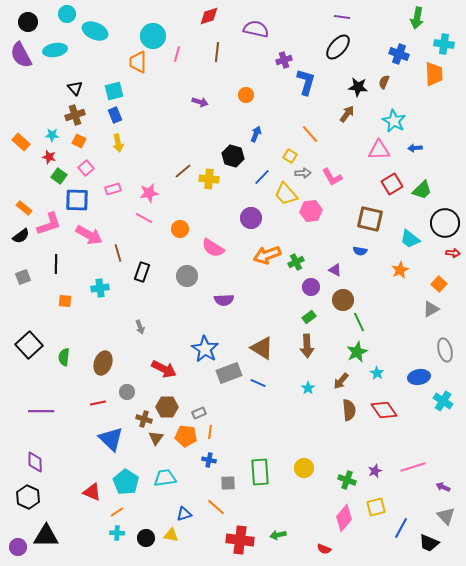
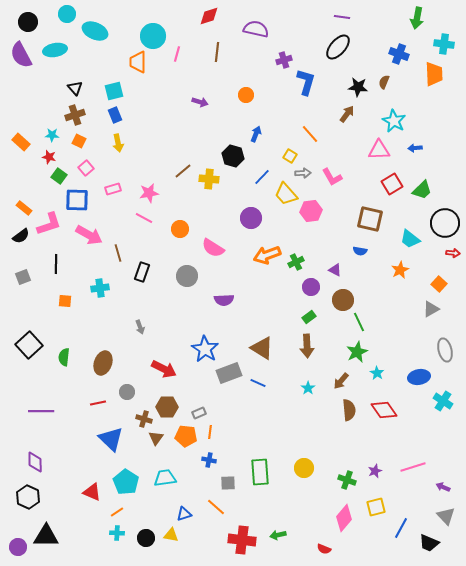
red cross at (240, 540): moved 2 px right
